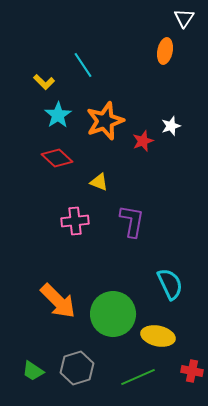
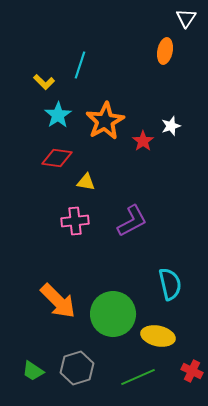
white triangle: moved 2 px right
cyan line: moved 3 px left; rotated 52 degrees clockwise
orange star: rotated 9 degrees counterclockwise
red star: rotated 15 degrees counterclockwise
red diamond: rotated 36 degrees counterclockwise
yellow triangle: moved 13 px left; rotated 12 degrees counterclockwise
purple L-shape: rotated 52 degrees clockwise
cyan semicircle: rotated 12 degrees clockwise
red cross: rotated 15 degrees clockwise
